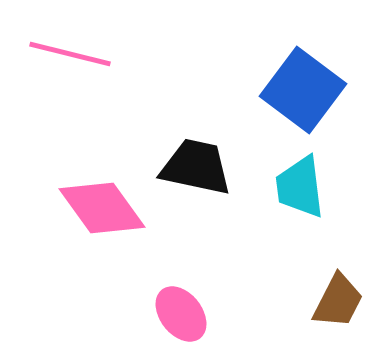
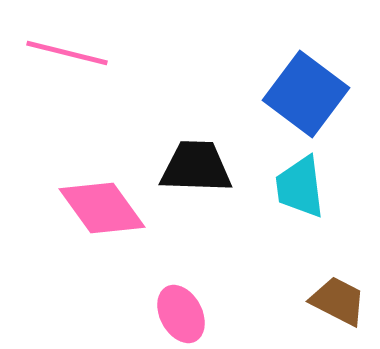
pink line: moved 3 px left, 1 px up
blue square: moved 3 px right, 4 px down
black trapezoid: rotated 10 degrees counterclockwise
brown trapezoid: rotated 90 degrees counterclockwise
pink ellipse: rotated 10 degrees clockwise
